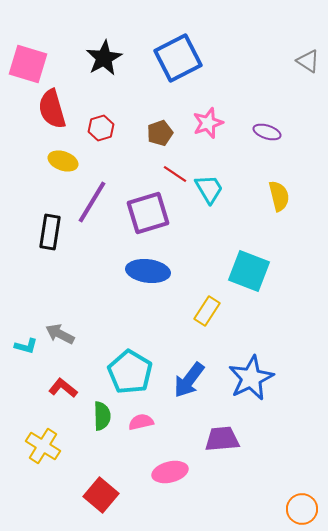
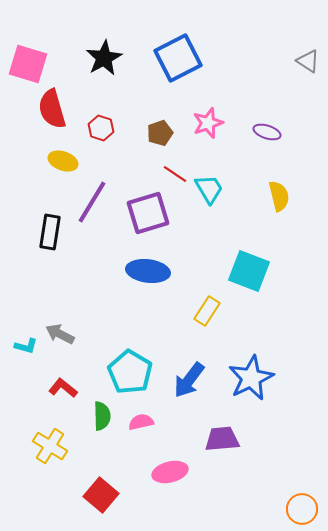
red hexagon: rotated 25 degrees counterclockwise
yellow cross: moved 7 px right
